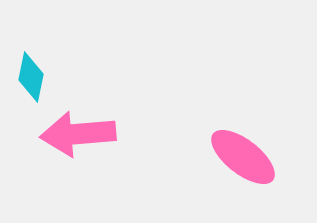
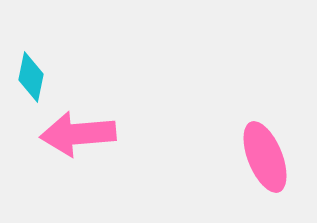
pink ellipse: moved 22 px right; rotated 30 degrees clockwise
